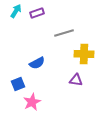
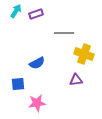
purple rectangle: moved 1 px left, 1 px down
gray line: rotated 18 degrees clockwise
yellow cross: rotated 18 degrees clockwise
purple triangle: rotated 16 degrees counterclockwise
blue square: rotated 16 degrees clockwise
pink star: moved 5 px right, 1 px down; rotated 18 degrees clockwise
